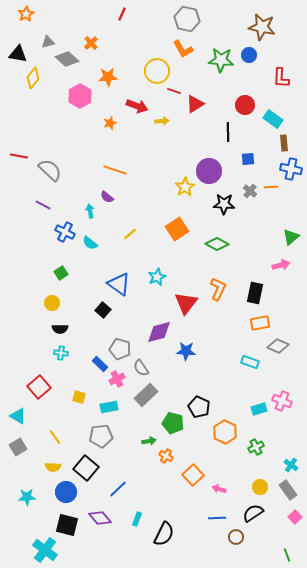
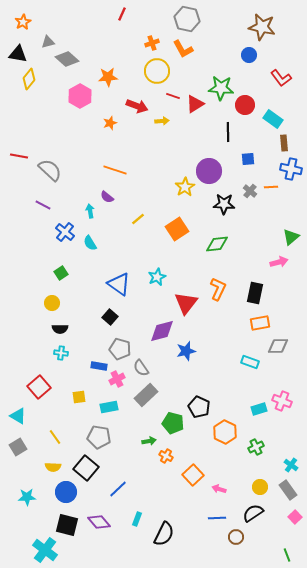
orange star at (26, 14): moved 3 px left, 8 px down
orange cross at (91, 43): moved 61 px right; rotated 24 degrees clockwise
green star at (221, 60): moved 28 px down
yellow diamond at (33, 78): moved 4 px left, 1 px down
red L-shape at (281, 78): rotated 40 degrees counterclockwise
red line at (174, 91): moved 1 px left, 5 px down
blue cross at (65, 232): rotated 12 degrees clockwise
yellow line at (130, 234): moved 8 px right, 15 px up
cyan semicircle at (90, 243): rotated 21 degrees clockwise
green diamond at (217, 244): rotated 35 degrees counterclockwise
pink arrow at (281, 265): moved 2 px left, 3 px up
black square at (103, 310): moved 7 px right, 7 px down
purple diamond at (159, 332): moved 3 px right, 1 px up
gray diamond at (278, 346): rotated 25 degrees counterclockwise
blue star at (186, 351): rotated 18 degrees counterclockwise
blue rectangle at (100, 364): moved 1 px left, 2 px down; rotated 35 degrees counterclockwise
yellow square at (79, 397): rotated 24 degrees counterclockwise
gray pentagon at (101, 436): moved 2 px left, 1 px down; rotated 15 degrees clockwise
purple diamond at (100, 518): moved 1 px left, 4 px down
